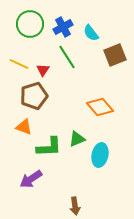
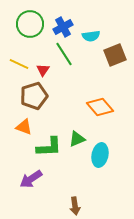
cyan semicircle: moved 3 px down; rotated 60 degrees counterclockwise
green line: moved 3 px left, 3 px up
